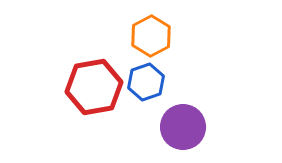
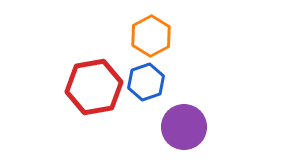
purple circle: moved 1 px right
